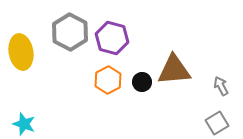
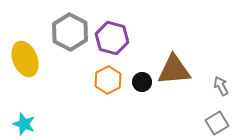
yellow ellipse: moved 4 px right, 7 px down; rotated 12 degrees counterclockwise
